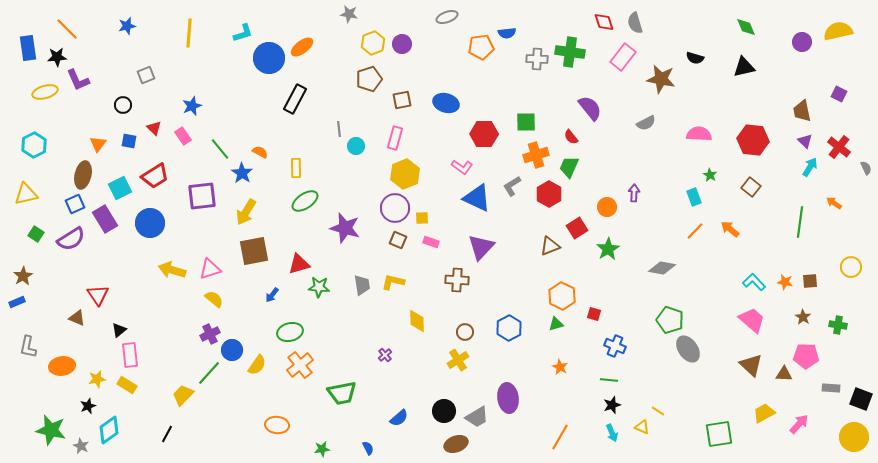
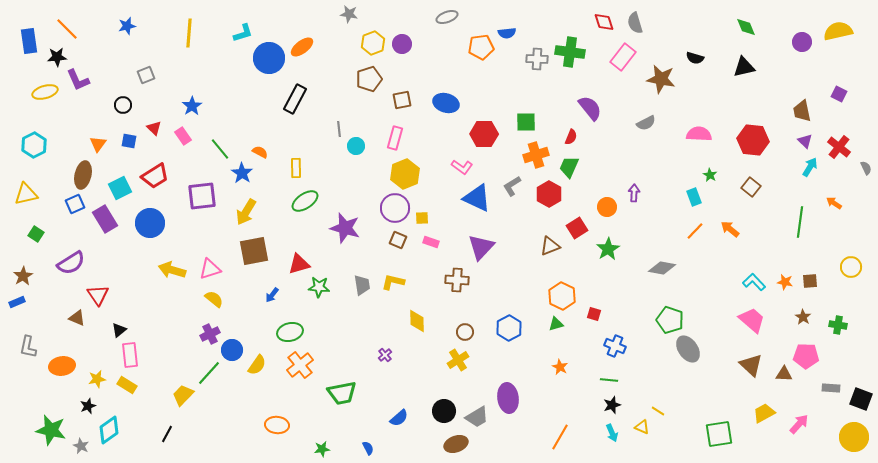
blue rectangle at (28, 48): moved 1 px right, 7 px up
blue star at (192, 106): rotated 12 degrees counterclockwise
red semicircle at (571, 137): rotated 119 degrees counterclockwise
purple semicircle at (71, 239): moved 24 px down
